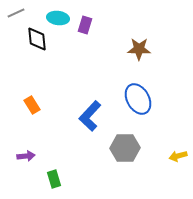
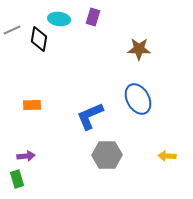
gray line: moved 4 px left, 17 px down
cyan ellipse: moved 1 px right, 1 px down
purple rectangle: moved 8 px right, 8 px up
black diamond: moved 2 px right; rotated 15 degrees clockwise
orange rectangle: rotated 60 degrees counterclockwise
blue L-shape: rotated 24 degrees clockwise
gray hexagon: moved 18 px left, 7 px down
yellow arrow: moved 11 px left; rotated 18 degrees clockwise
green rectangle: moved 37 px left
